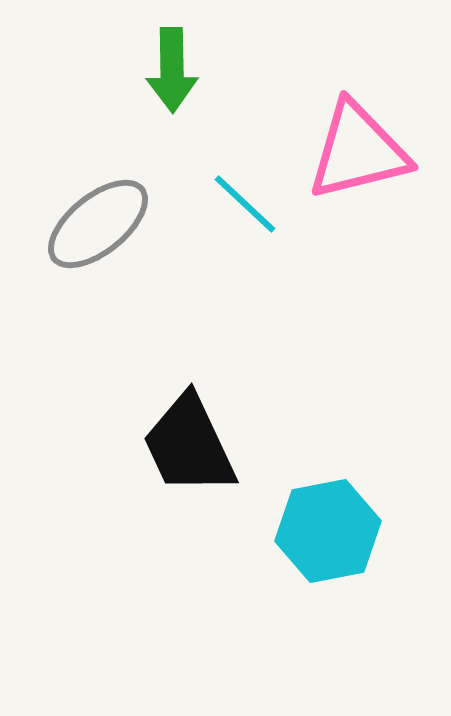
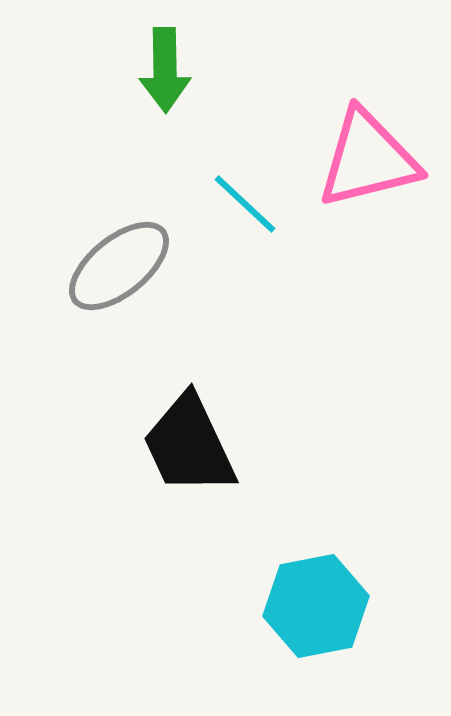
green arrow: moved 7 px left
pink triangle: moved 10 px right, 8 px down
gray ellipse: moved 21 px right, 42 px down
cyan hexagon: moved 12 px left, 75 px down
